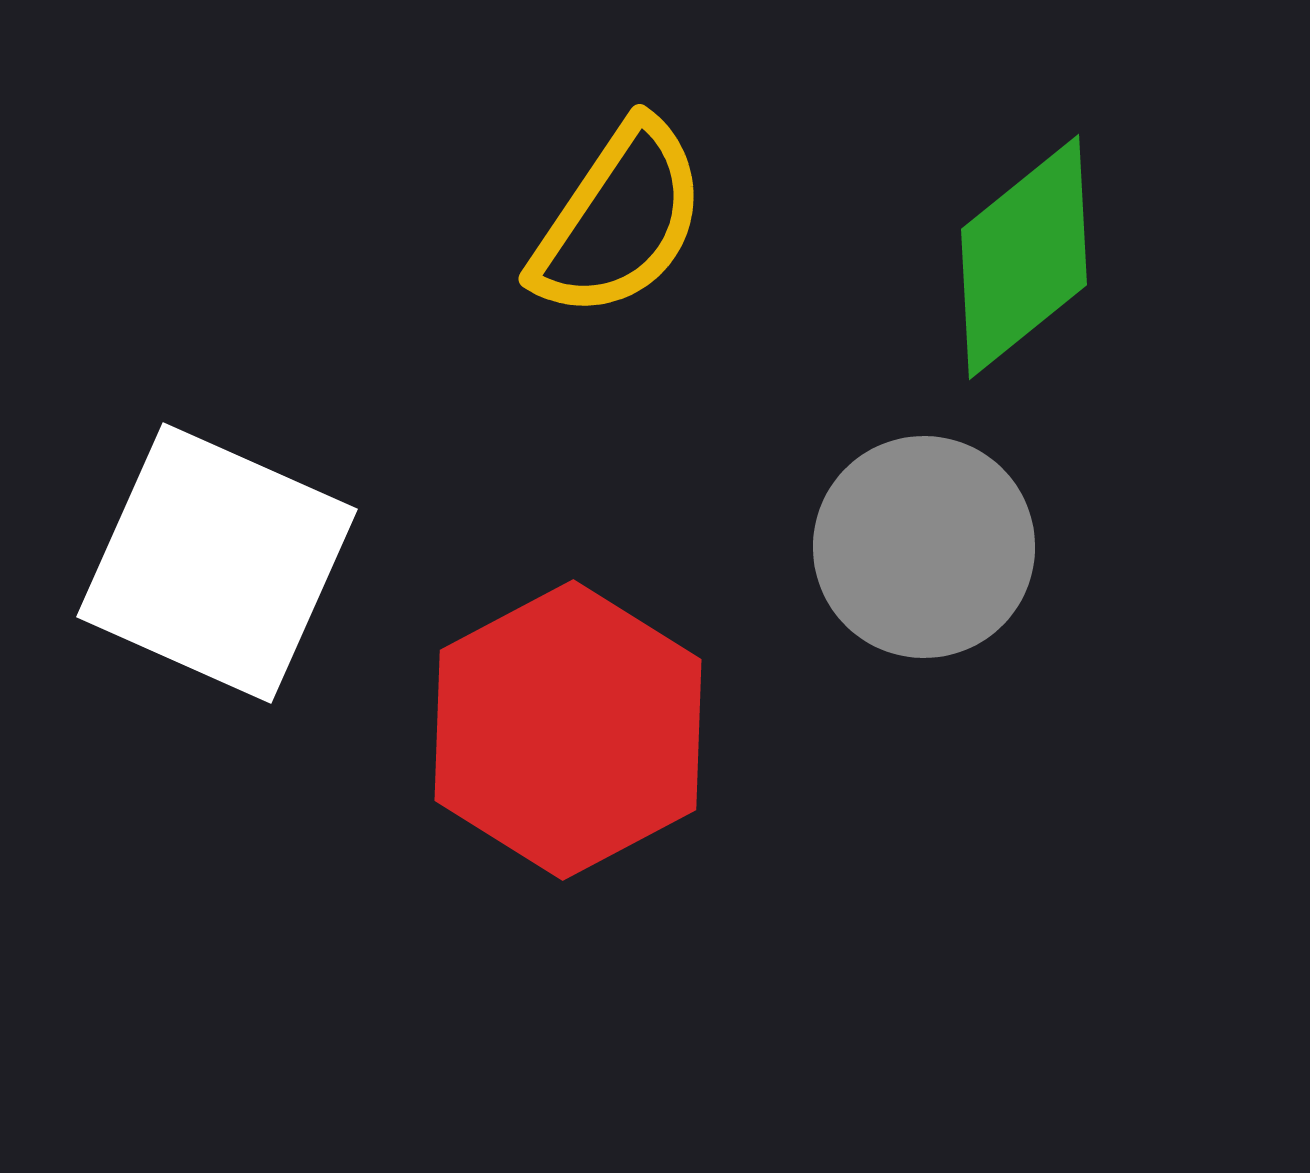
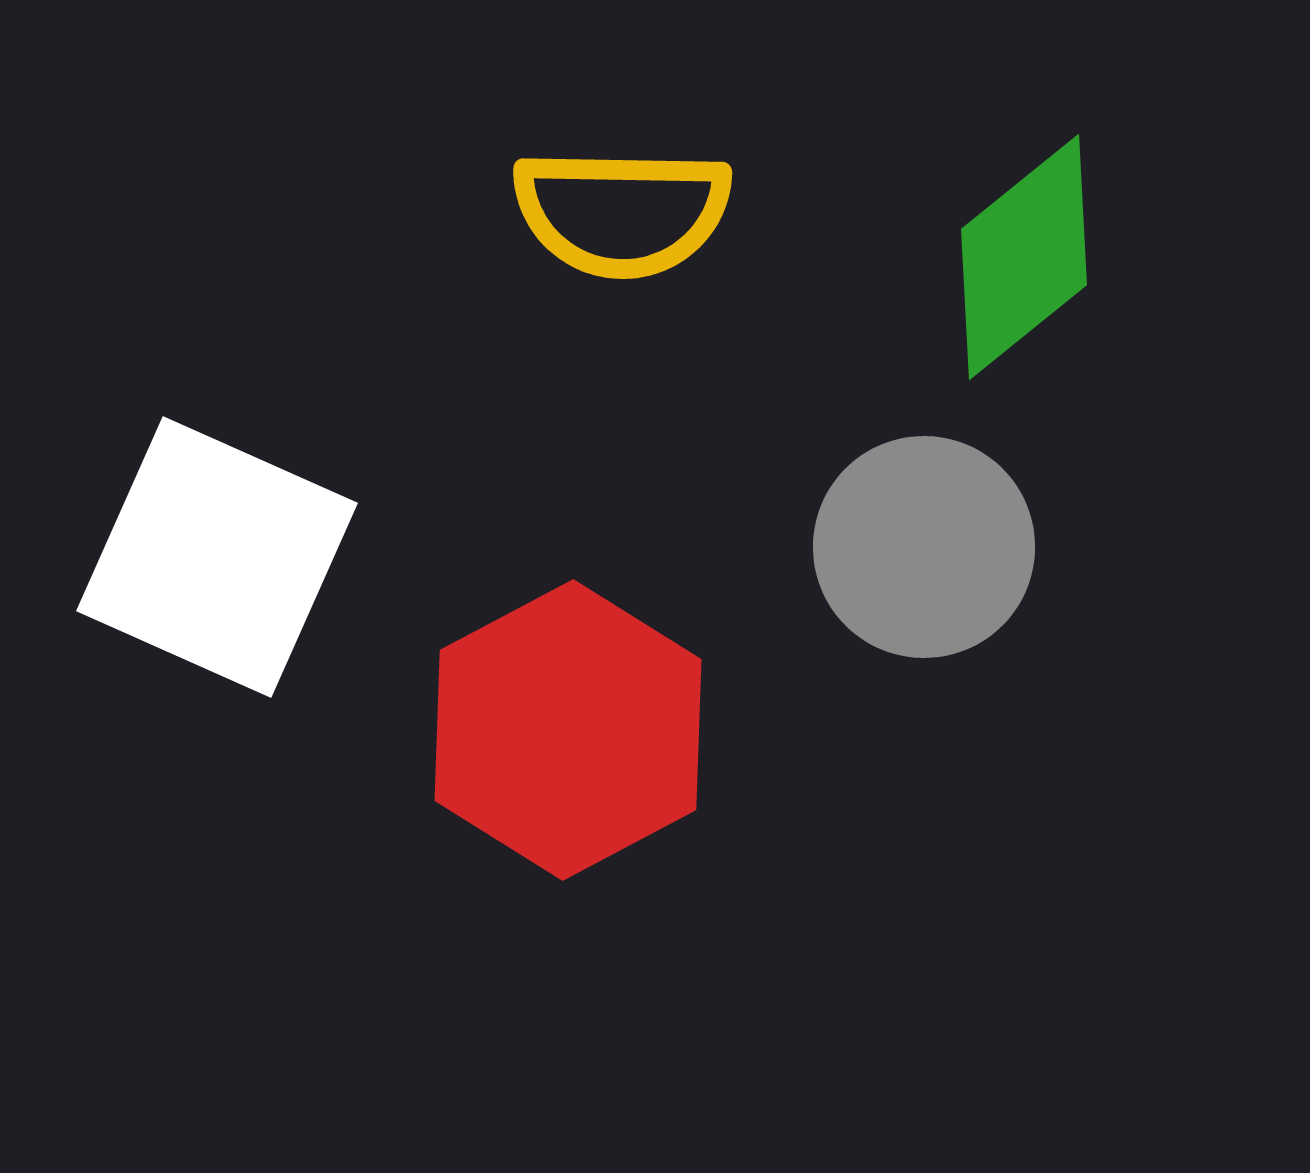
yellow semicircle: moved 3 px right, 8 px up; rotated 57 degrees clockwise
white square: moved 6 px up
